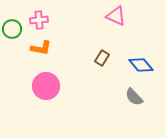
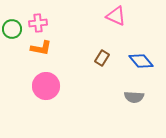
pink cross: moved 1 px left, 3 px down
blue diamond: moved 4 px up
gray semicircle: rotated 42 degrees counterclockwise
